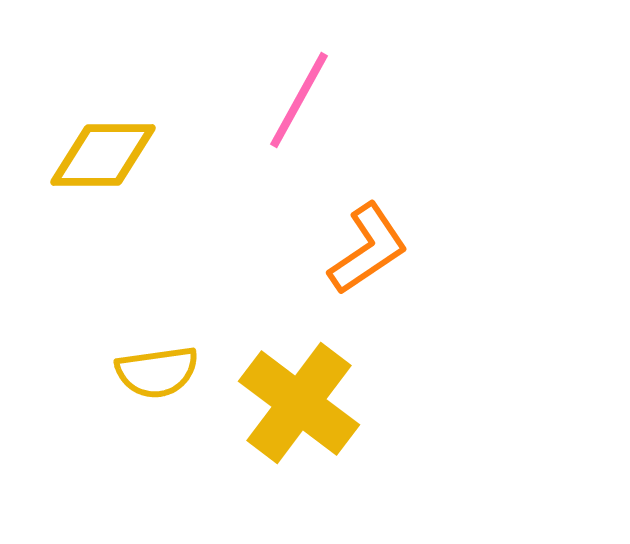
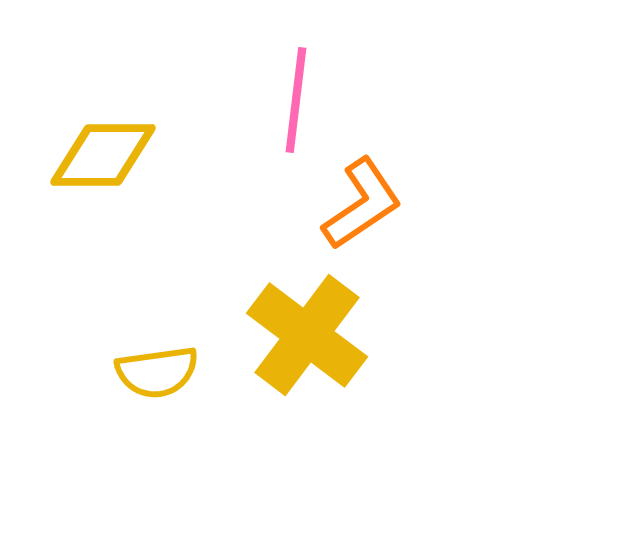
pink line: moved 3 px left; rotated 22 degrees counterclockwise
orange L-shape: moved 6 px left, 45 px up
yellow cross: moved 8 px right, 68 px up
